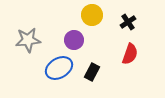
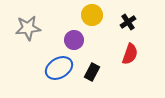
gray star: moved 12 px up
